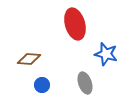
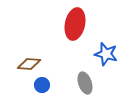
red ellipse: rotated 28 degrees clockwise
brown diamond: moved 5 px down
